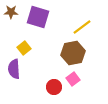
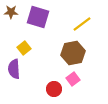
yellow line: moved 3 px up
red circle: moved 2 px down
